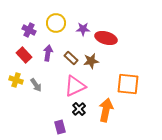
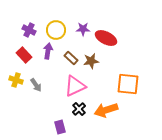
yellow circle: moved 7 px down
red ellipse: rotated 10 degrees clockwise
purple arrow: moved 2 px up
orange arrow: rotated 120 degrees counterclockwise
